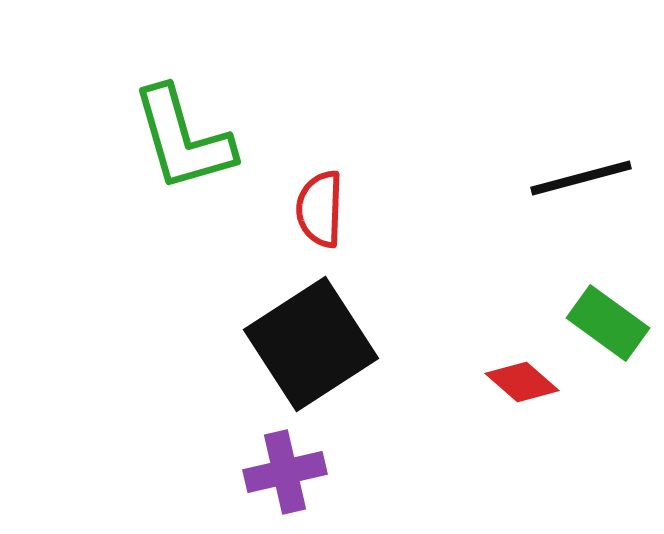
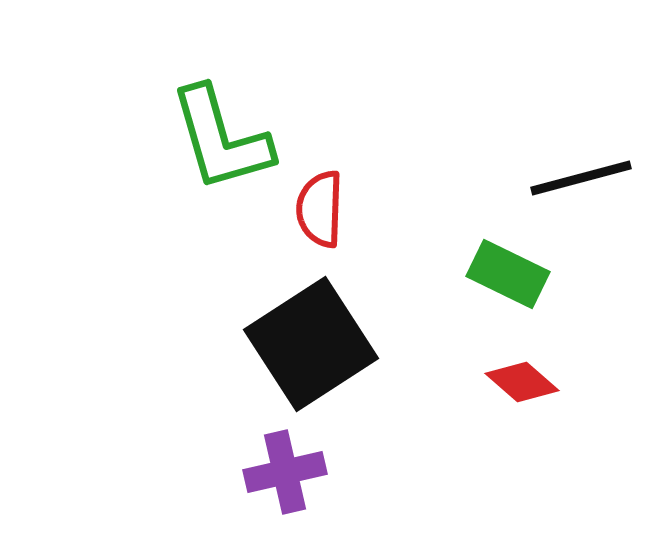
green L-shape: moved 38 px right
green rectangle: moved 100 px left, 49 px up; rotated 10 degrees counterclockwise
